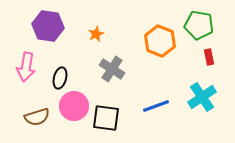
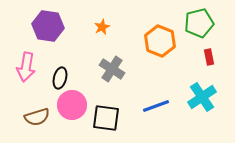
green pentagon: moved 2 px up; rotated 24 degrees counterclockwise
orange star: moved 6 px right, 7 px up
pink circle: moved 2 px left, 1 px up
